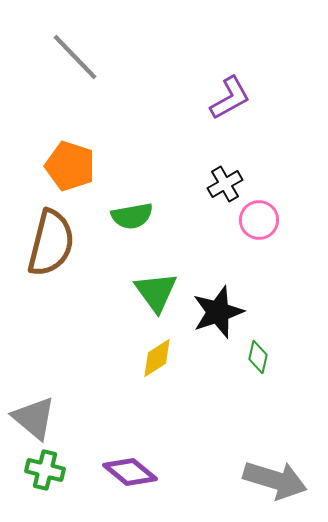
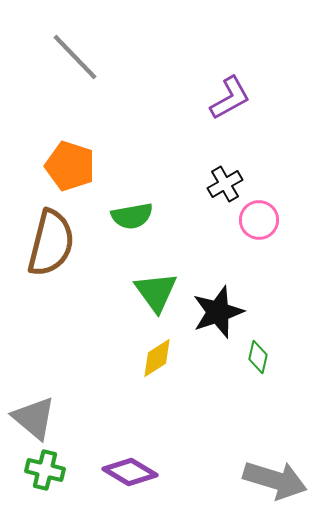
purple diamond: rotated 8 degrees counterclockwise
